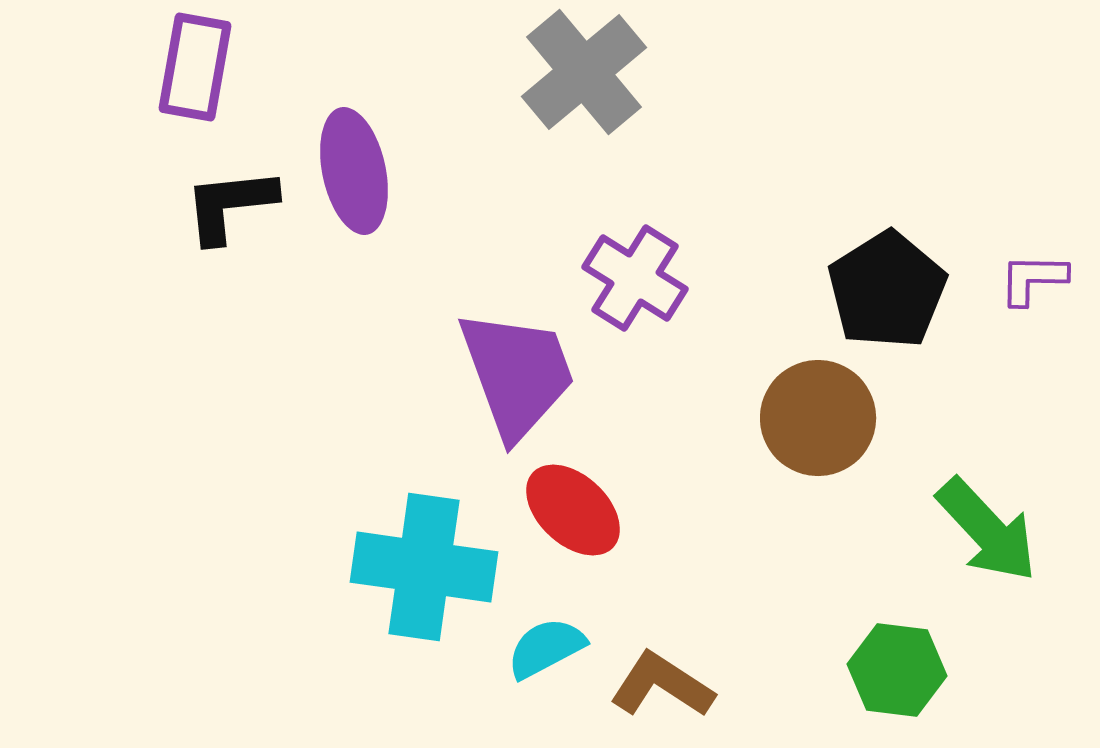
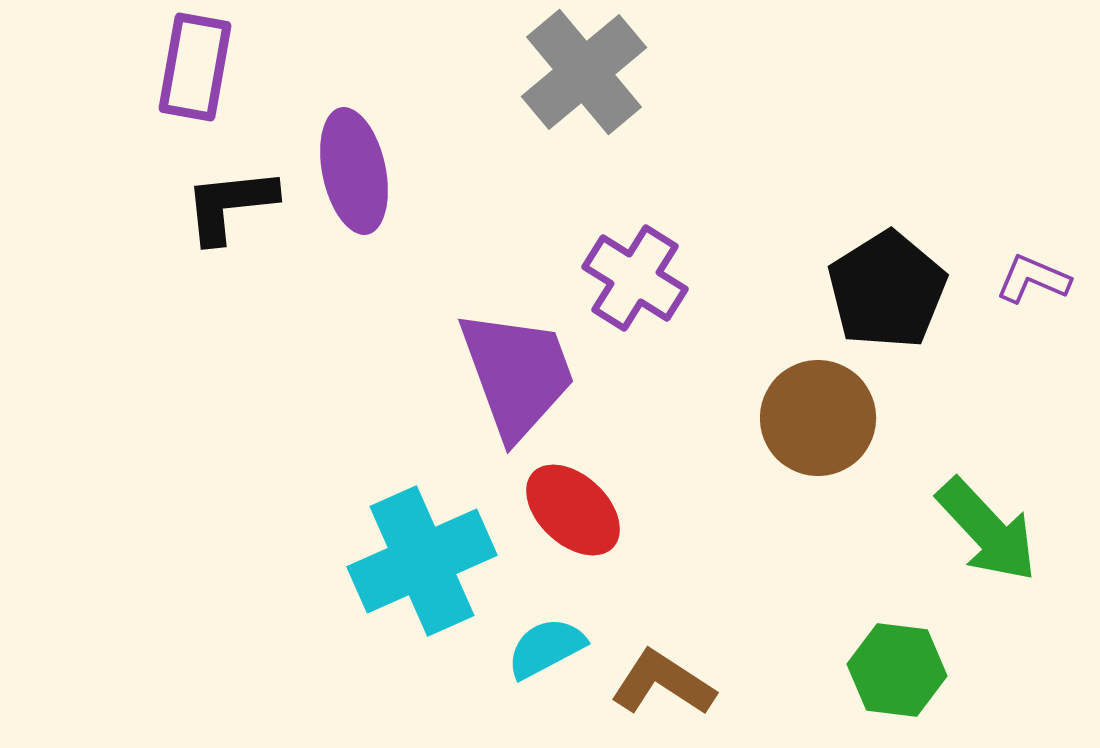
purple L-shape: rotated 22 degrees clockwise
cyan cross: moved 2 px left, 6 px up; rotated 32 degrees counterclockwise
brown L-shape: moved 1 px right, 2 px up
